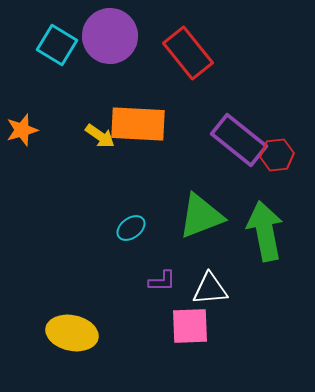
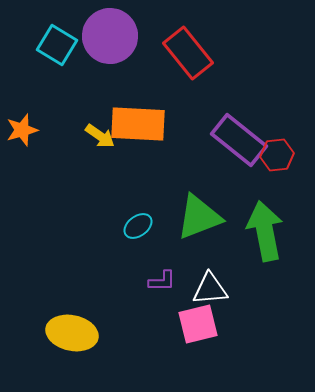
green triangle: moved 2 px left, 1 px down
cyan ellipse: moved 7 px right, 2 px up
pink square: moved 8 px right, 2 px up; rotated 12 degrees counterclockwise
